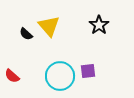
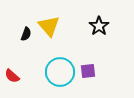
black star: moved 1 px down
black semicircle: rotated 112 degrees counterclockwise
cyan circle: moved 4 px up
